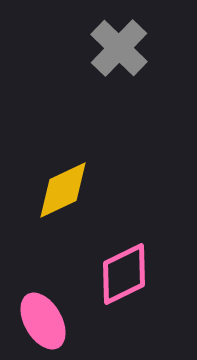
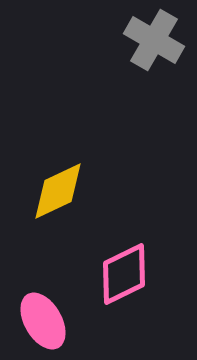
gray cross: moved 35 px right, 8 px up; rotated 14 degrees counterclockwise
yellow diamond: moved 5 px left, 1 px down
